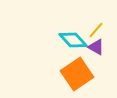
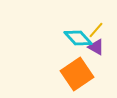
cyan diamond: moved 5 px right, 2 px up
